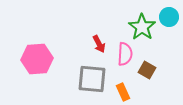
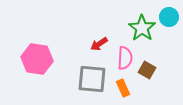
green star: moved 1 px down
red arrow: rotated 84 degrees clockwise
pink semicircle: moved 4 px down
pink hexagon: rotated 12 degrees clockwise
orange rectangle: moved 4 px up
